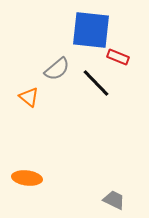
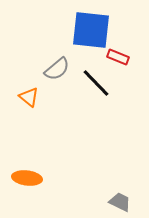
gray trapezoid: moved 6 px right, 2 px down
